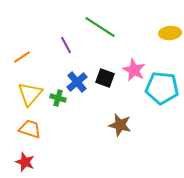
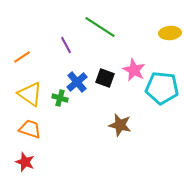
yellow triangle: rotated 36 degrees counterclockwise
green cross: moved 2 px right
